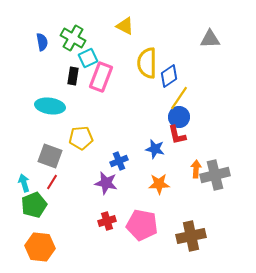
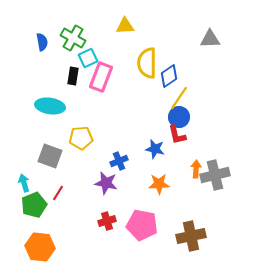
yellow triangle: rotated 30 degrees counterclockwise
red line: moved 6 px right, 11 px down
